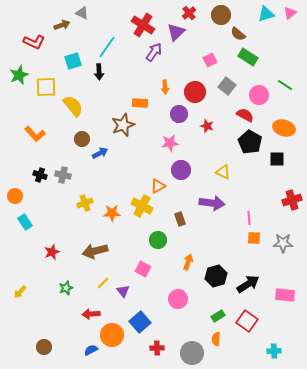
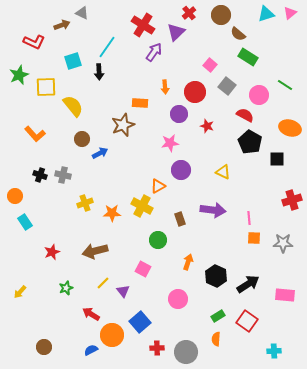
pink square at (210, 60): moved 5 px down; rotated 24 degrees counterclockwise
orange ellipse at (284, 128): moved 6 px right
purple arrow at (212, 203): moved 1 px right, 7 px down
black hexagon at (216, 276): rotated 20 degrees counterclockwise
red arrow at (91, 314): rotated 36 degrees clockwise
gray circle at (192, 353): moved 6 px left, 1 px up
